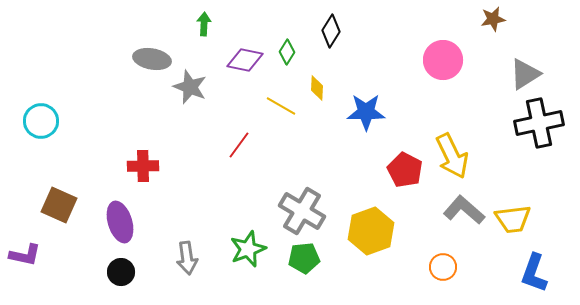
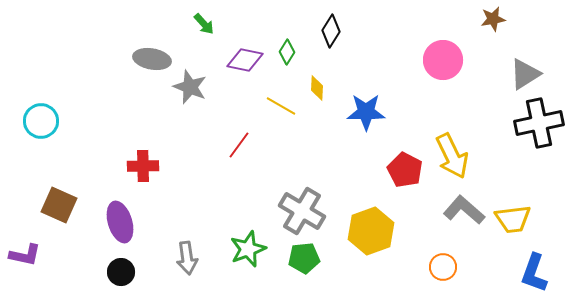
green arrow: rotated 135 degrees clockwise
